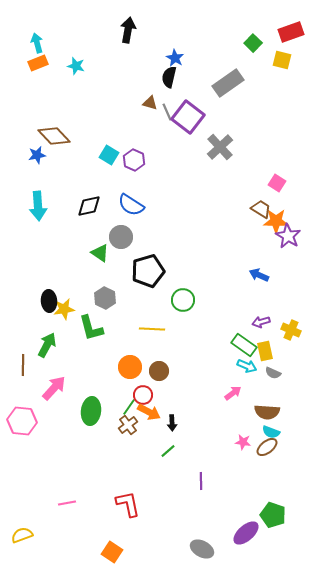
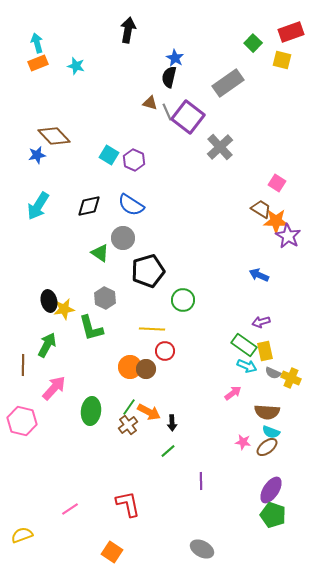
cyan arrow at (38, 206): rotated 36 degrees clockwise
gray circle at (121, 237): moved 2 px right, 1 px down
black ellipse at (49, 301): rotated 10 degrees counterclockwise
yellow cross at (291, 330): moved 48 px down
brown circle at (159, 371): moved 13 px left, 2 px up
red circle at (143, 395): moved 22 px right, 44 px up
pink hexagon at (22, 421): rotated 8 degrees clockwise
pink line at (67, 503): moved 3 px right, 6 px down; rotated 24 degrees counterclockwise
purple ellipse at (246, 533): moved 25 px right, 43 px up; rotated 16 degrees counterclockwise
